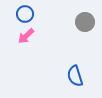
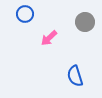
pink arrow: moved 23 px right, 2 px down
